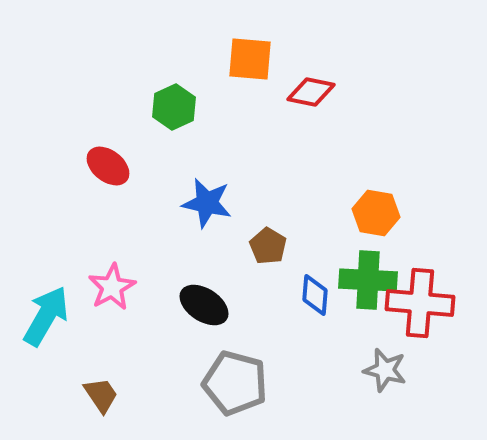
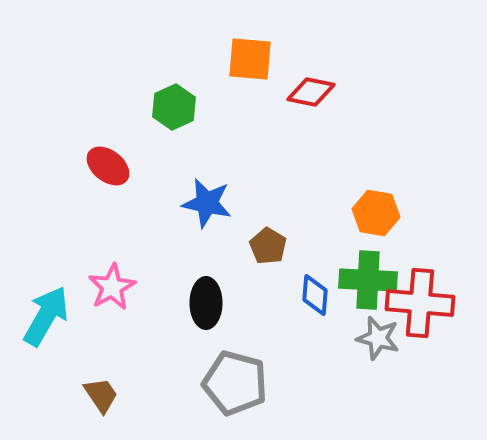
black ellipse: moved 2 px right, 2 px up; rotated 57 degrees clockwise
gray star: moved 7 px left, 32 px up
